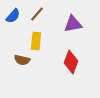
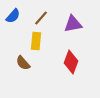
brown line: moved 4 px right, 4 px down
brown semicircle: moved 1 px right, 3 px down; rotated 35 degrees clockwise
